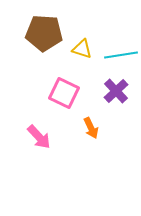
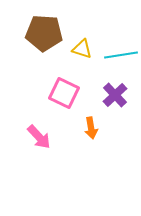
purple cross: moved 1 px left, 4 px down
orange arrow: rotated 15 degrees clockwise
